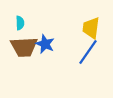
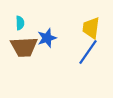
blue star: moved 2 px right, 6 px up; rotated 30 degrees clockwise
